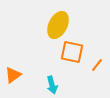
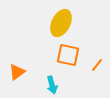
yellow ellipse: moved 3 px right, 2 px up
orange square: moved 4 px left, 3 px down
orange triangle: moved 4 px right, 3 px up
